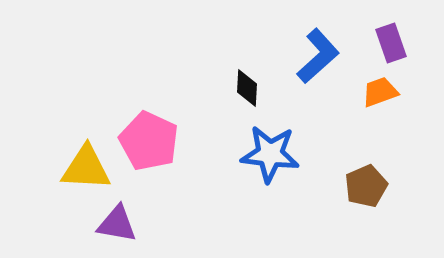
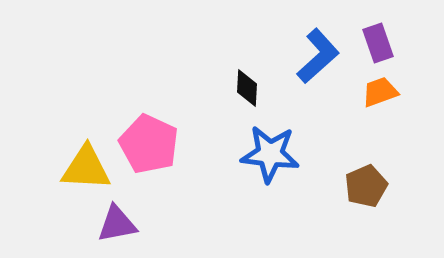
purple rectangle: moved 13 px left
pink pentagon: moved 3 px down
purple triangle: rotated 21 degrees counterclockwise
